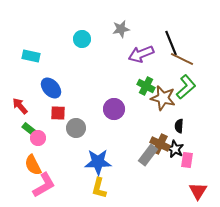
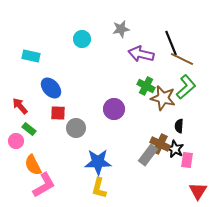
purple arrow: rotated 35 degrees clockwise
pink circle: moved 22 px left, 3 px down
